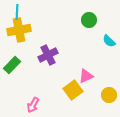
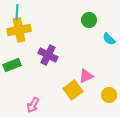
cyan semicircle: moved 2 px up
purple cross: rotated 36 degrees counterclockwise
green rectangle: rotated 24 degrees clockwise
